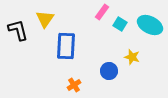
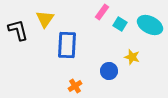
blue rectangle: moved 1 px right, 1 px up
orange cross: moved 1 px right, 1 px down
